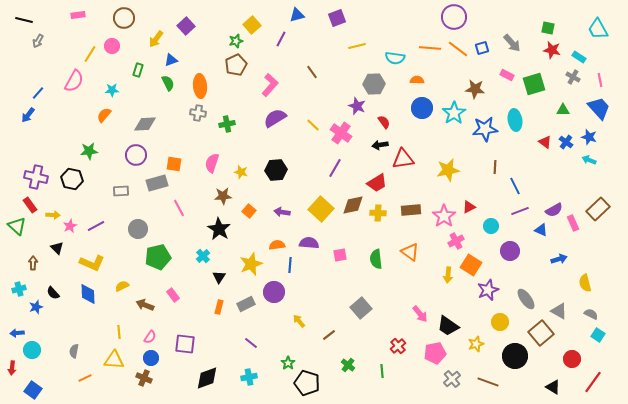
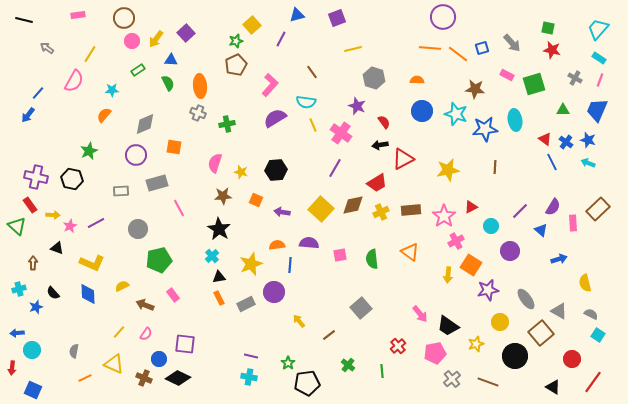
purple circle at (454, 17): moved 11 px left
purple square at (186, 26): moved 7 px down
cyan trapezoid at (598, 29): rotated 70 degrees clockwise
gray arrow at (38, 41): moved 9 px right, 7 px down; rotated 96 degrees clockwise
pink circle at (112, 46): moved 20 px right, 5 px up
yellow line at (357, 46): moved 4 px left, 3 px down
orange line at (458, 49): moved 5 px down
cyan rectangle at (579, 57): moved 20 px right, 1 px down
cyan semicircle at (395, 58): moved 89 px left, 44 px down
blue triangle at (171, 60): rotated 24 degrees clockwise
green rectangle at (138, 70): rotated 40 degrees clockwise
gray cross at (573, 77): moved 2 px right, 1 px down
pink line at (600, 80): rotated 32 degrees clockwise
gray hexagon at (374, 84): moved 6 px up; rotated 20 degrees clockwise
blue circle at (422, 108): moved 3 px down
blue trapezoid at (599, 108): moved 2 px left, 2 px down; rotated 115 degrees counterclockwise
gray cross at (198, 113): rotated 14 degrees clockwise
cyan star at (454, 113): moved 2 px right, 1 px down; rotated 20 degrees counterclockwise
gray diamond at (145, 124): rotated 20 degrees counterclockwise
yellow line at (313, 125): rotated 24 degrees clockwise
blue star at (589, 137): moved 1 px left, 3 px down
red triangle at (545, 142): moved 3 px up
green star at (89, 151): rotated 18 degrees counterclockwise
red triangle at (403, 159): rotated 20 degrees counterclockwise
cyan arrow at (589, 160): moved 1 px left, 3 px down
pink semicircle at (212, 163): moved 3 px right
orange square at (174, 164): moved 17 px up
blue line at (515, 186): moved 37 px right, 24 px up
red triangle at (469, 207): moved 2 px right
purple semicircle at (554, 210): moved 1 px left, 3 px up; rotated 30 degrees counterclockwise
orange square at (249, 211): moved 7 px right, 11 px up; rotated 16 degrees counterclockwise
purple line at (520, 211): rotated 24 degrees counterclockwise
yellow cross at (378, 213): moved 3 px right, 1 px up; rotated 28 degrees counterclockwise
pink rectangle at (573, 223): rotated 21 degrees clockwise
purple line at (96, 226): moved 3 px up
blue triangle at (541, 230): rotated 16 degrees clockwise
black triangle at (57, 248): rotated 24 degrees counterclockwise
cyan cross at (203, 256): moved 9 px right
green pentagon at (158, 257): moved 1 px right, 3 px down
green semicircle at (376, 259): moved 4 px left
black triangle at (219, 277): rotated 48 degrees clockwise
purple star at (488, 290): rotated 10 degrees clockwise
orange rectangle at (219, 307): moved 9 px up; rotated 40 degrees counterclockwise
yellow line at (119, 332): rotated 48 degrees clockwise
pink semicircle at (150, 337): moved 4 px left, 3 px up
purple line at (251, 343): moved 13 px down; rotated 24 degrees counterclockwise
blue circle at (151, 358): moved 8 px right, 1 px down
yellow triangle at (114, 360): moved 4 px down; rotated 20 degrees clockwise
cyan cross at (249, 377): rotated 21 degrees clockwise
black diamond at (207, 378): moved 29 px left; rotated 45 degrees clockwise
black pentagon at (307, 383): rotated 25 degrees counterclockwise
blue square at (33, 390): rotated 12 degrees counterclockwise
